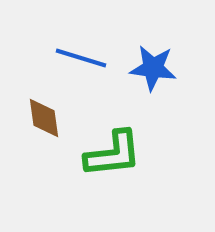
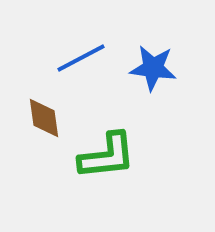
blue line: rotated 45 degrees counterclockwise
green L-shape: moved 6 px left, 2 px down
